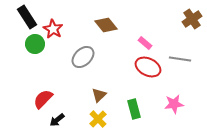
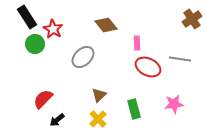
pink rectangle: moved 8 px left; rotated 48 degrees clockwise
